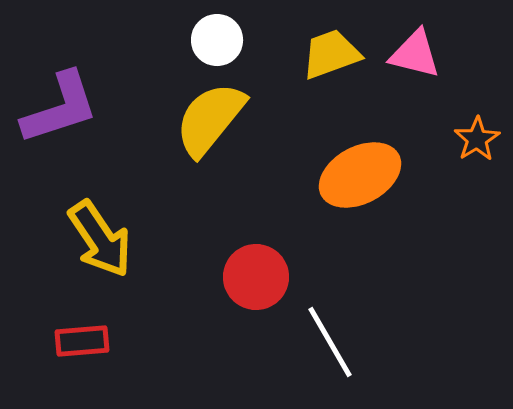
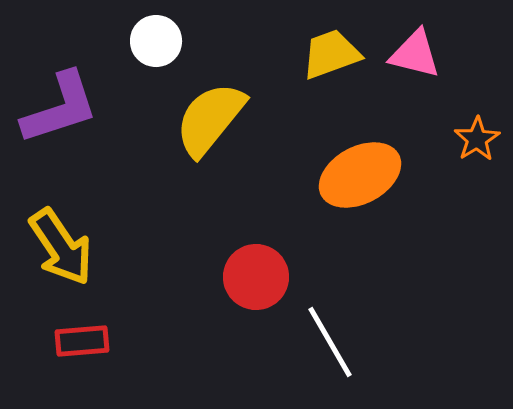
white circle: moved 61 px left, 1 px down
yellow arrow: moved 39 px left, 8 px down
